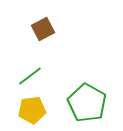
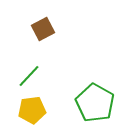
green line: moved 1 px left; rotated 10 degrees counterclockwise
green pentagon: moved 8 px right
